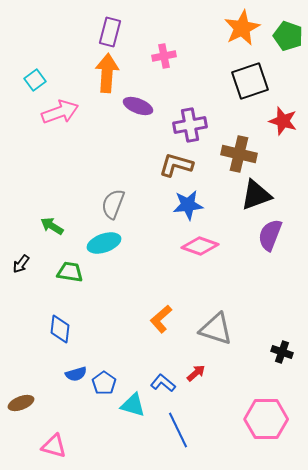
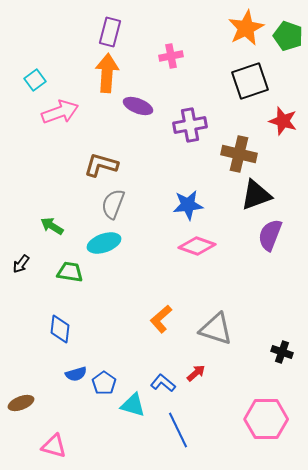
orange star: moved 4 px right
pink cross: moved 7 px right
brown L-shape: moved 75 px left
pink diamond: moved 3 px left
